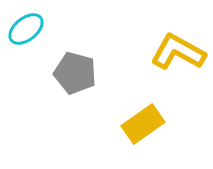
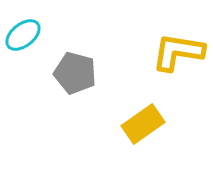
cyan ellipse: moved 3 px left, 6 px down
yellow L-shape: rotated 20 degrees counterclockwise
